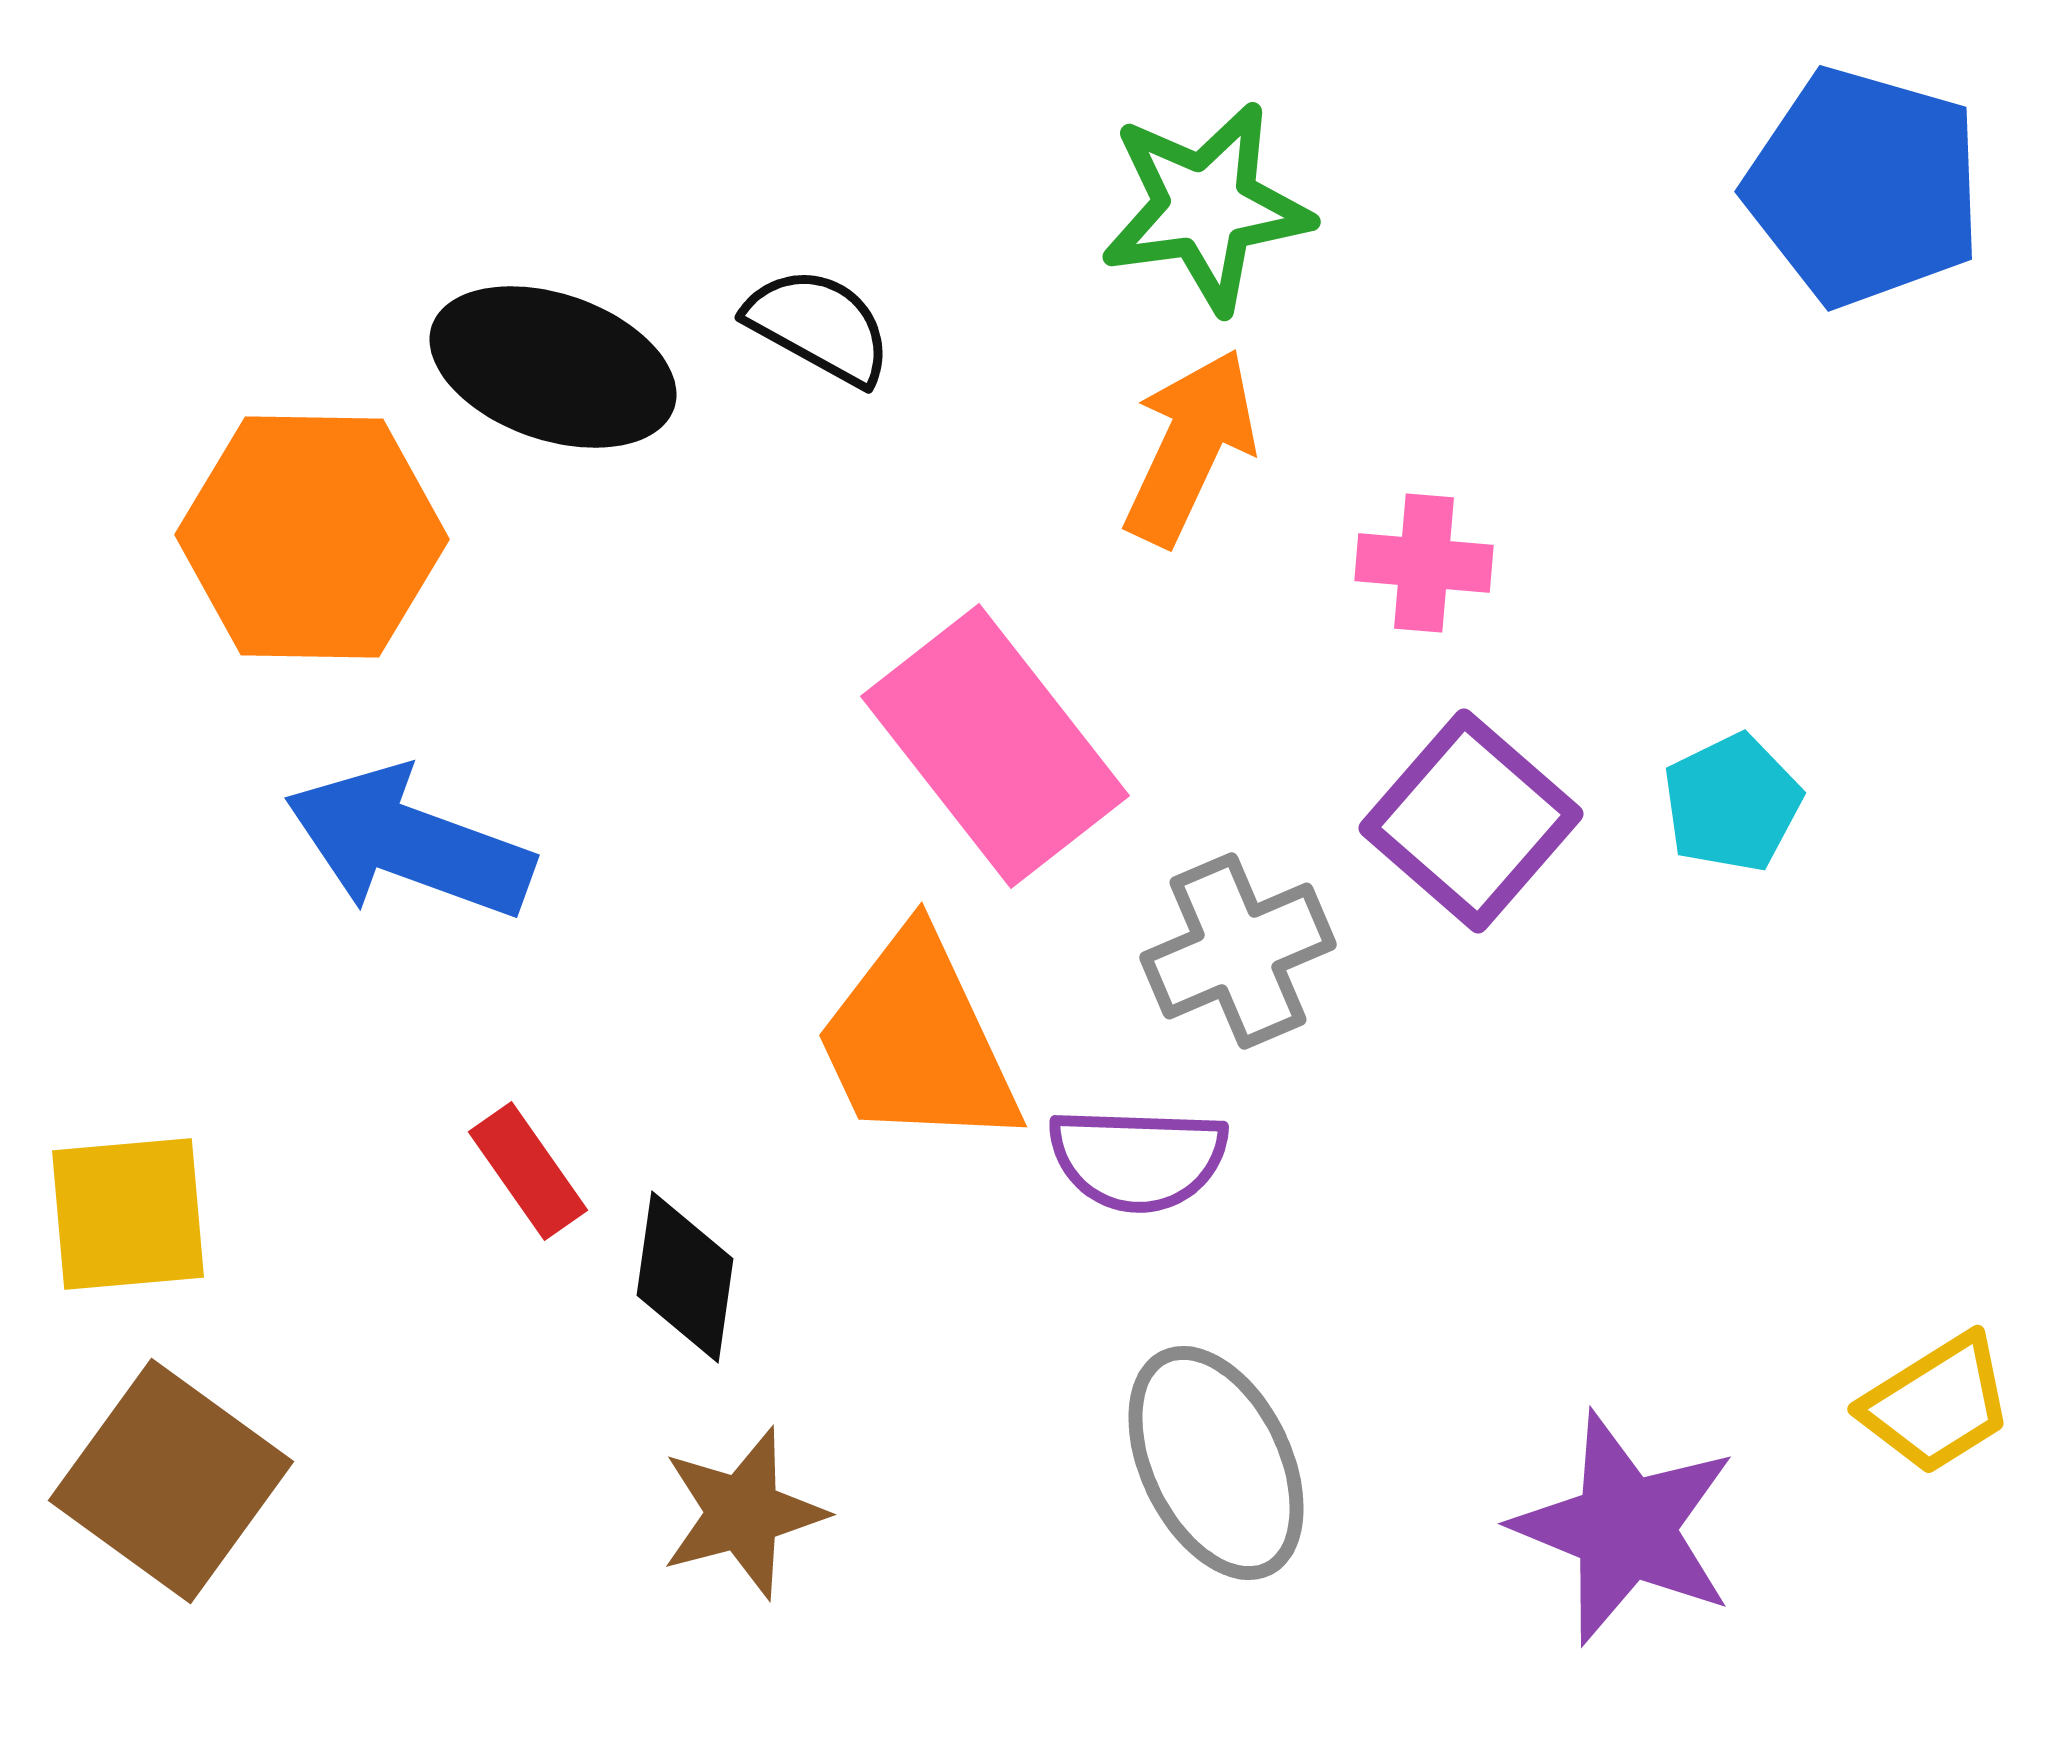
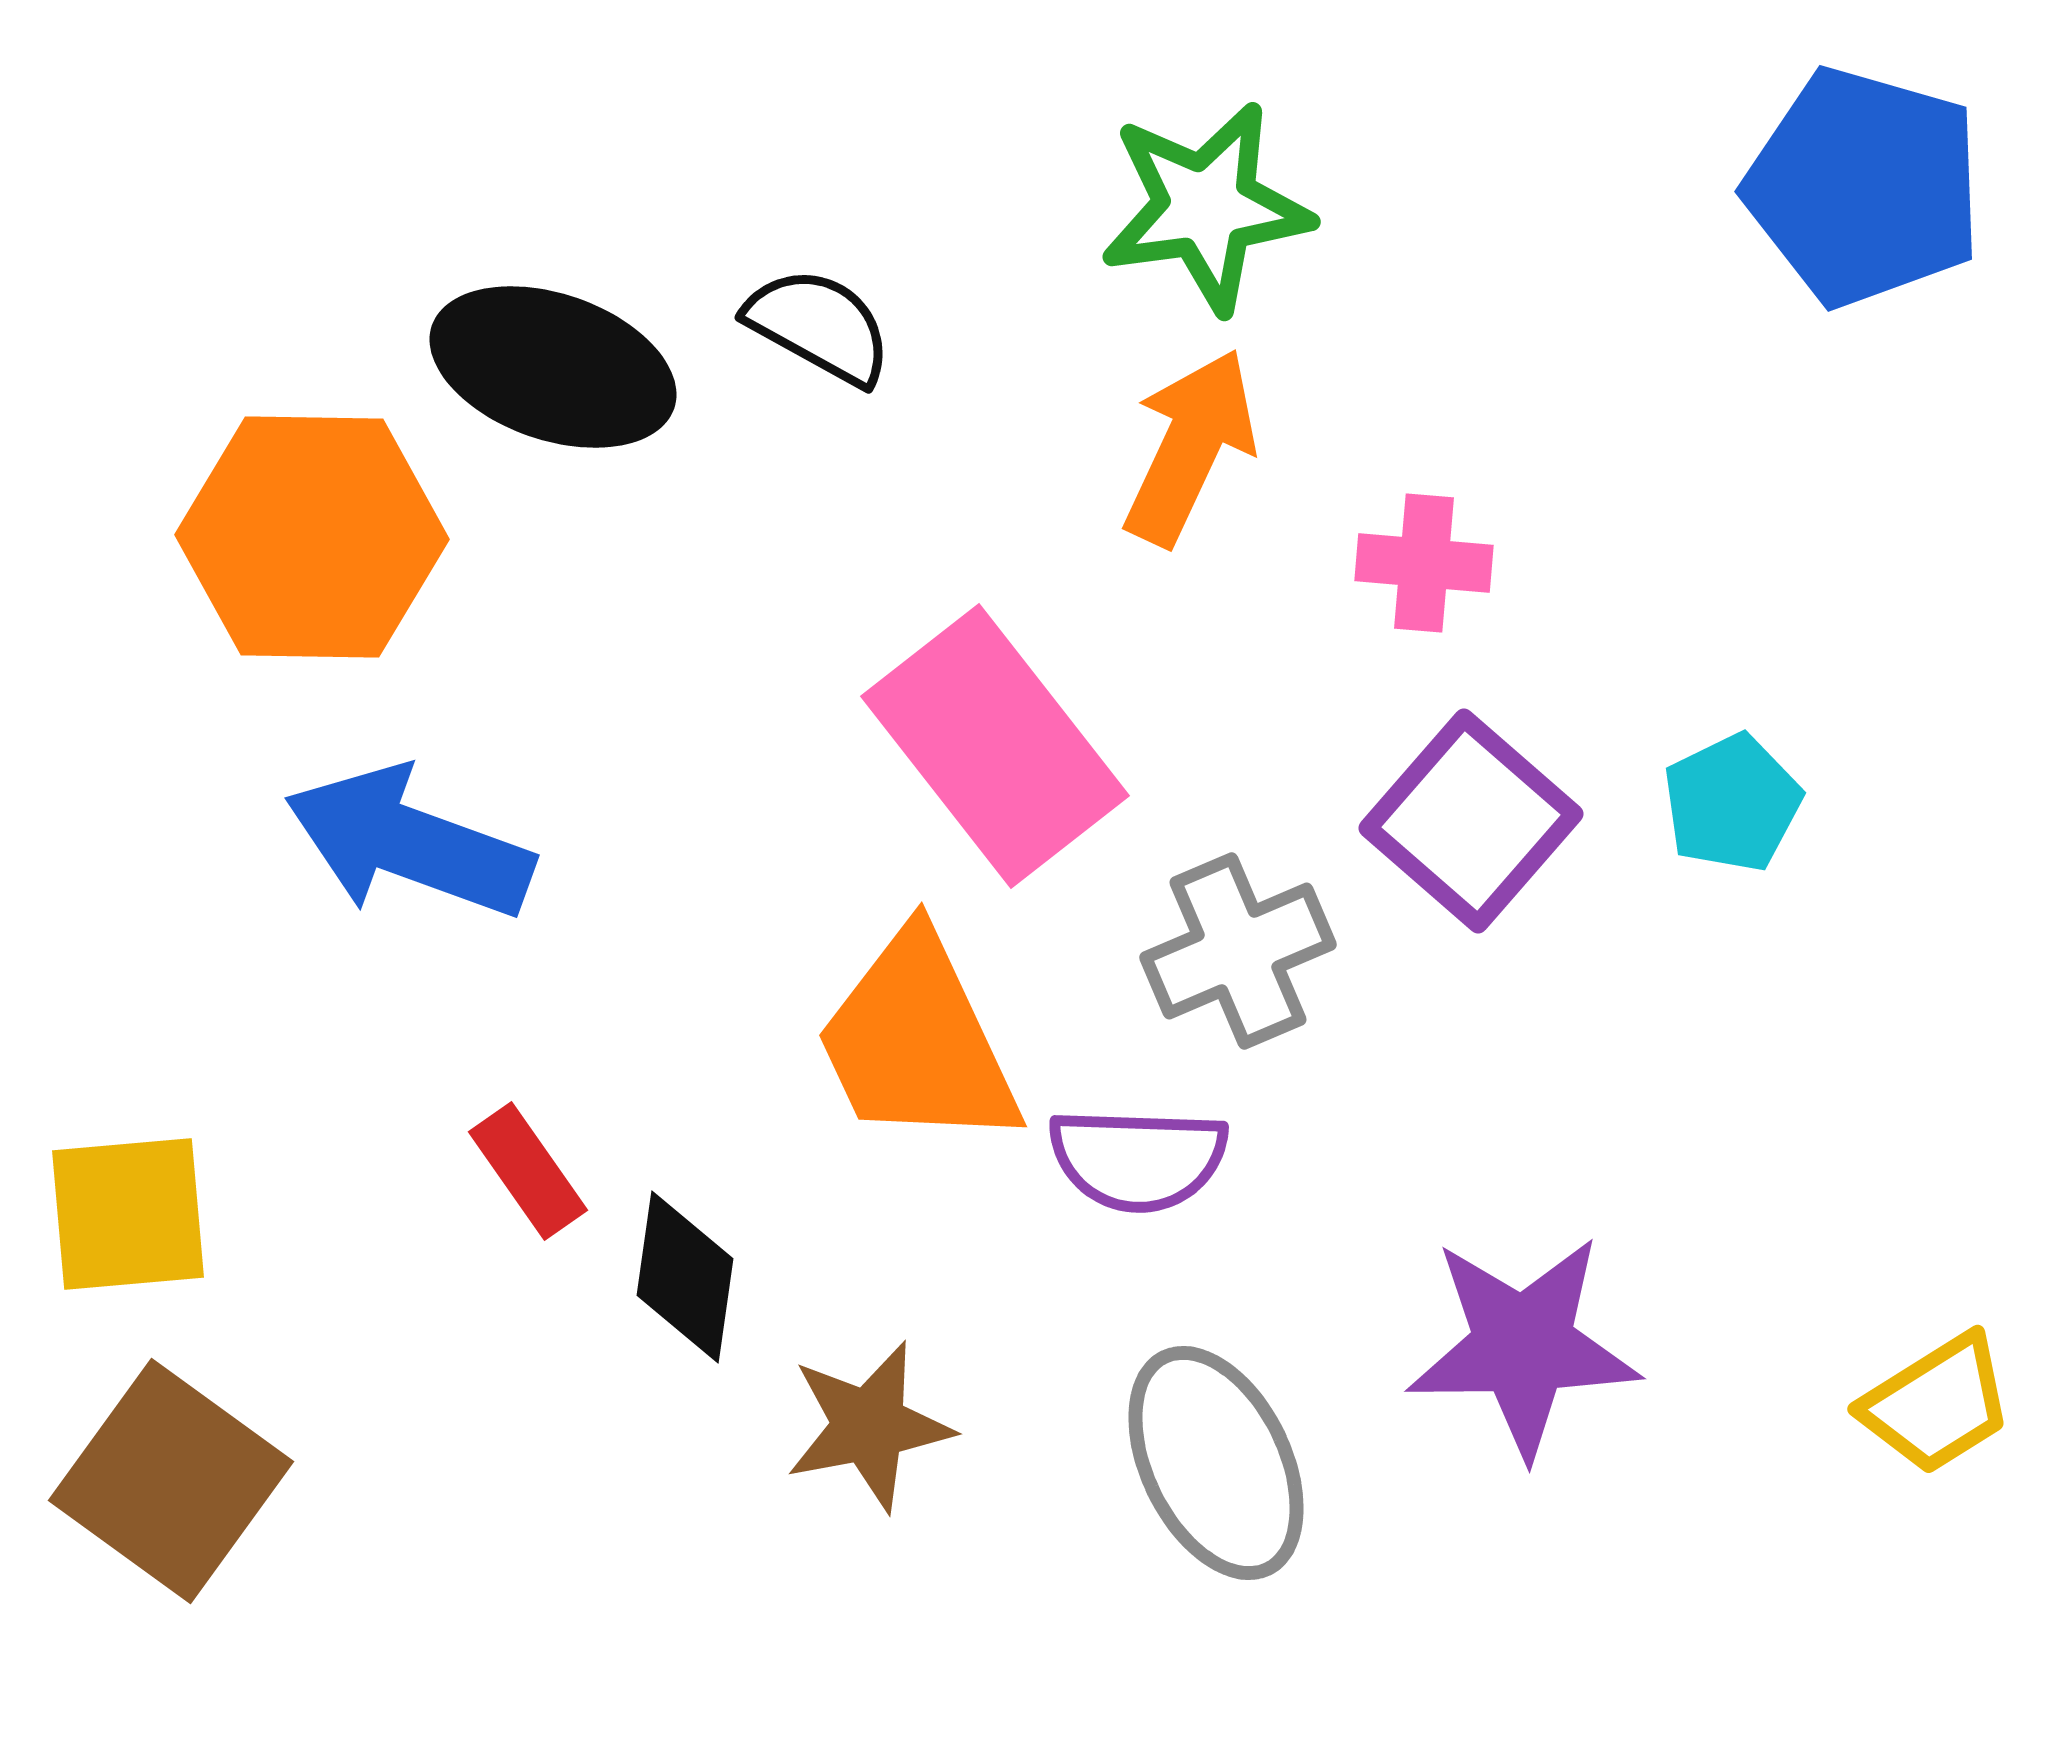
brown star: moved 126 px right, 87 px up; rotated 4 degrees clockwise
purple star: moved 102 px left, 182 px up; rotated 23 degrees counterclockwise
